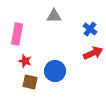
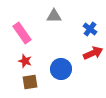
pink rectangle: moved 5 px right, 1 px up; rotated 45 degrees counterclockwise
blue circle: moved 6 px right, 2 px up
brown square: rotated 21 degrees counterclockwise
